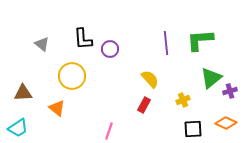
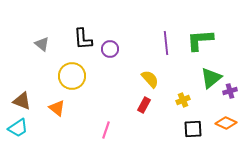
brown triangle: moved 1 px left, 8 px down; rotated 24 degrees clockwise
pink line: moved 3 px left, 1 px up
